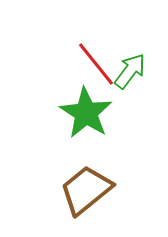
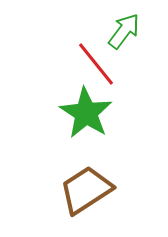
green arrow: moved 6 px left, 40 px up
brown trapezoid: rotated 6 degrees clockwise
